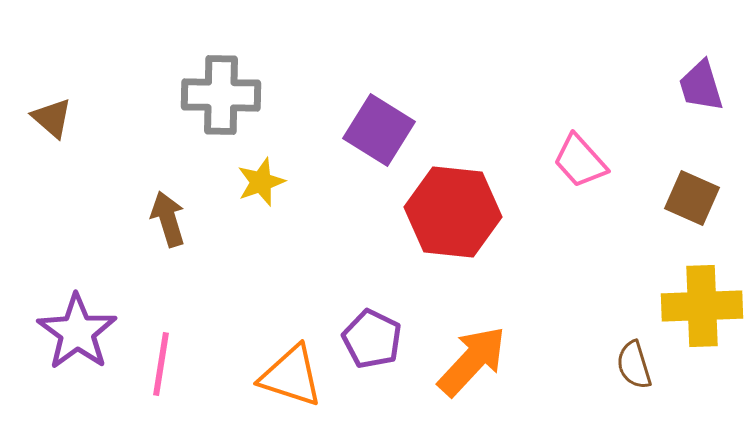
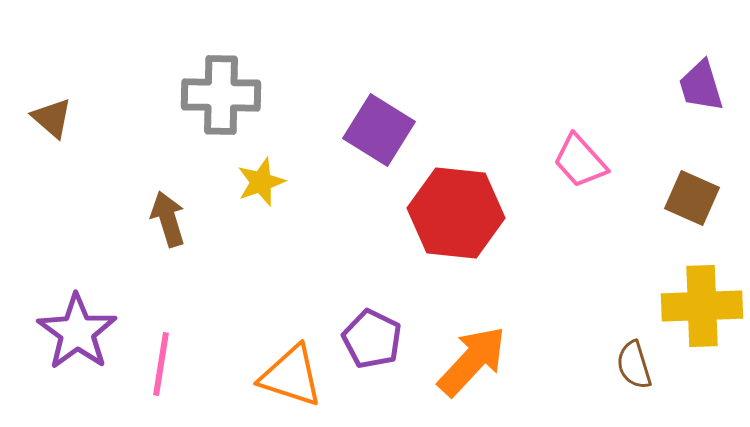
red hexagon: moved 3 px right, 1 px down
